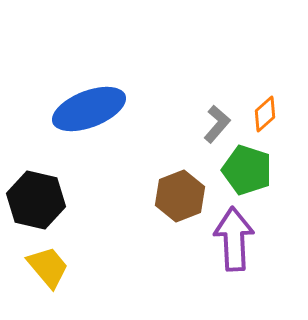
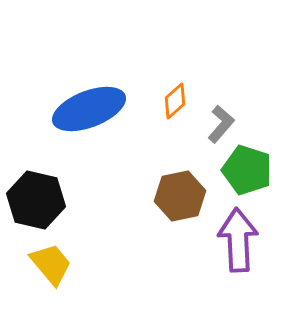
orange diamond: moved 90 px left, 13 px up
gray L-shape: moved 4 px right
brown hexagon: rotated 9 degrees clockwise
purple arrow: moved 4 px right, 1 px down
yellow trapezoid: moved 3 px right, 3 px up
